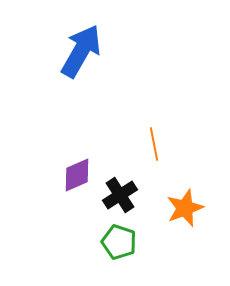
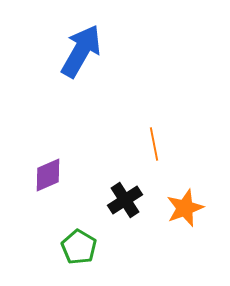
purple diamond: moved 29 px left
black cross: moved 5 px right, 5 px down
green pentagon: moved 40 px left, 5 px down; rotated 12 degrees clockwise
